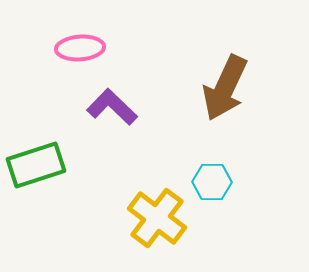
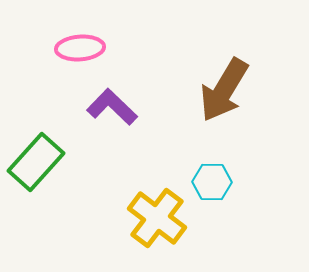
brown arrow: moved 1 px left, 2 px down; rotated 6 degrees clockwise
green rectangle: moved 3 px up; rotated 30 degrees counterclockwise
